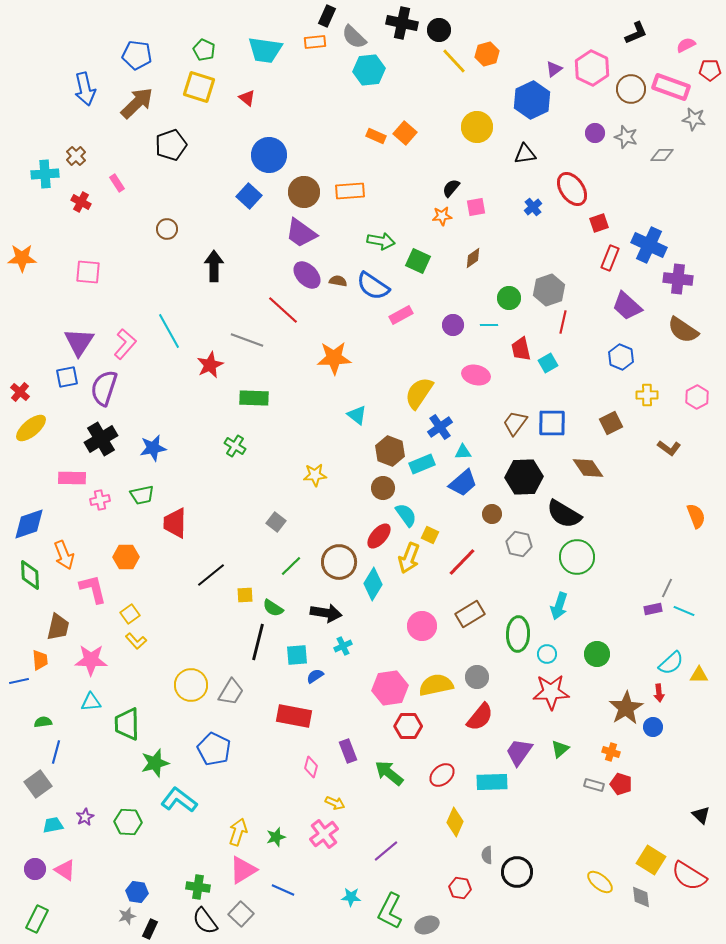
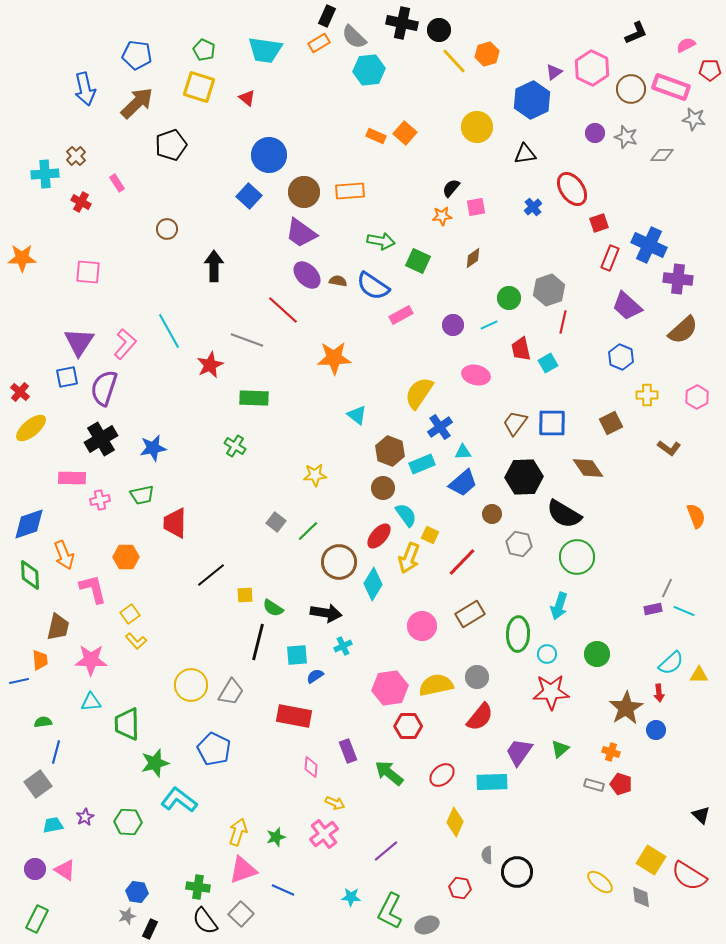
orange rectangle at (315, 42): moved 4 px right, 1 px down; rotated 25 degrees counterclockwise
purple triangle at (554, 69): moved 3 px down
cyan line at (489, 325): rotated 24 degrees counterclockwise
brown semicircle at (683, 330): rotated 76 degrees counterclockwise
green line at (291, 566): moved 17 px right, 35 px up
blue circle at (653, 727): moved 3 px right, 3 px down
pink diamond at (311, 767): rotated 10 degrees counterclockwise
pink triangle at (243, 870): rotated 12 degrees clockwise
